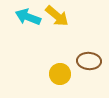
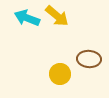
cyan arrow: moved 1 px left, 1 px down
brown ellipse: moved 2 px up
